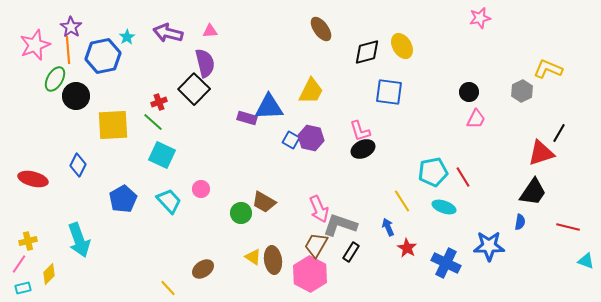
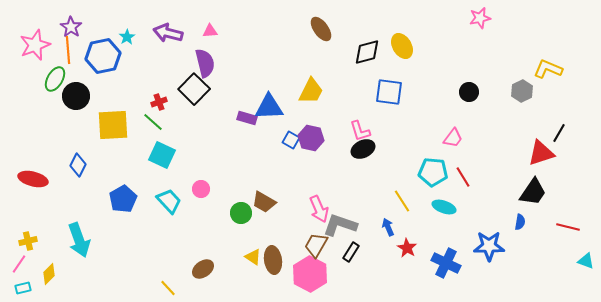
pink trapezoid at (476, 119): moved 23 px left, 19 px down; rotated 10 degrees clockwise
cyan pentagon at (433, 172): rotated 16 degrees clockwise
